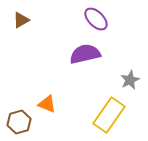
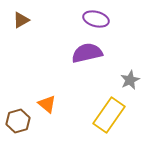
purple ellipse: rotated 30 degrees counterclockwise
purple semicircle: moved 2 px right, 1 px up
orange triangle: rotated 18 degrees clockwise
brown hexagon: moved 1 px left, 1 px up
